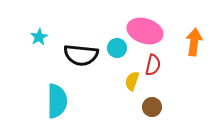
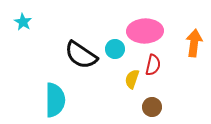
pink ellipse: rotated 20 degrees counterclockwise
cyan star: moved 16 px left, 15 px up; rotated 12 degrees counterclockwise
orange arrow: moved 1 px down
cyan circle: moved 2 px left, 1 px down
black semicircle: rotated 28 degrees clockwise
yellow semicircle: moved 2 px up
cyan semicircle: moved 2 px left, 1 px up
